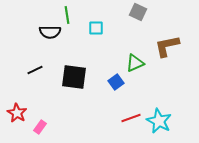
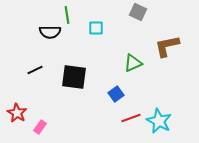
green triangle: moved 2 px left
blue square: moved 12 px down
